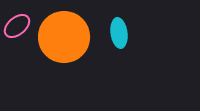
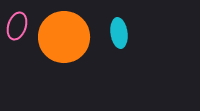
pink ellipse: rotated 32 degrees counterclockwise
